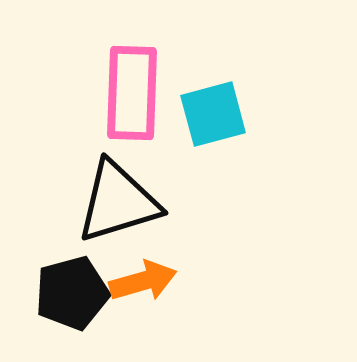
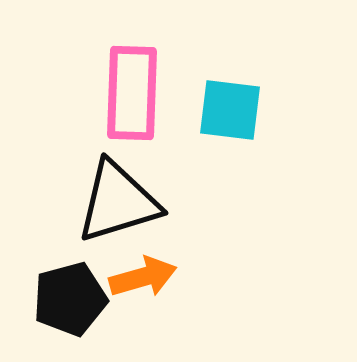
cyan square: moved 17 px right, 4 px up; rotated 22 degrees clockwise
orange arrow: moved 4 px up
black pentagon: moved 2 px left, 6 px down
